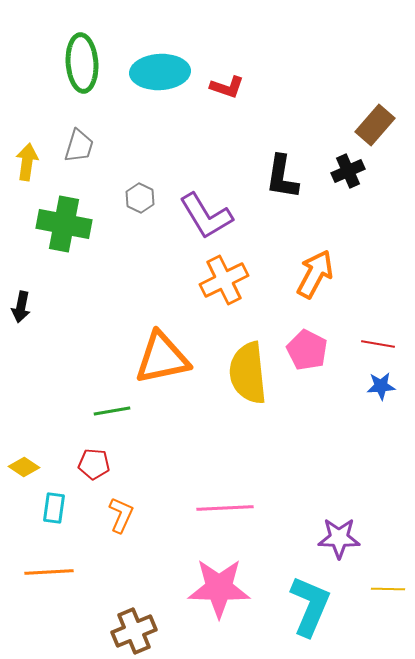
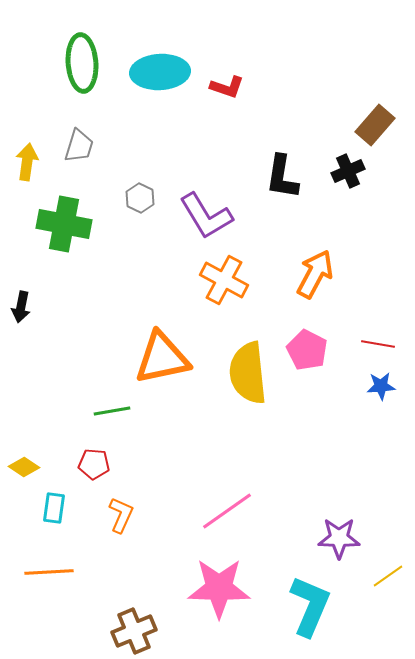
orange cross: rotated 36 degrees counterclockwise
pink line: moved 2 px right, 3 px down; rotated 32 degrees counterclockwise
yellow line: moved 13 px up; rotated 36 degrees counterclockwise
